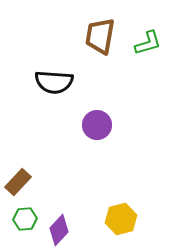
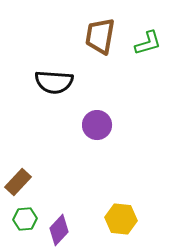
yellow hexagon: rotated 20 degrees clockwise
